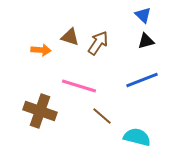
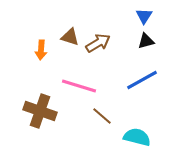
blue triangle: moved 1 px right, 1 px down; rotated 18 degrees clockwise
brown arrow: rotated 25 degrees clockwise
orange arrow: rotated 90 degrees clockwise
blue line: rotated 8 degrees counterclockwise
